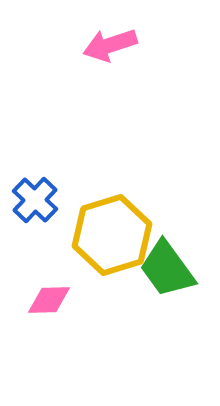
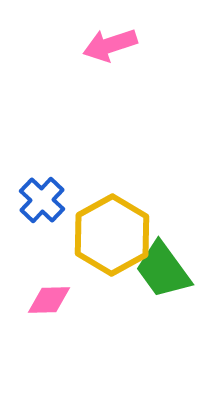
blue cross: moved 7 px right
yellow hexagon: rotated 12 degrees counterclockwise
green trapezoid: moved 4 px left, 1 px down
